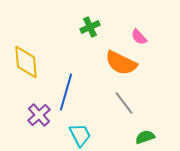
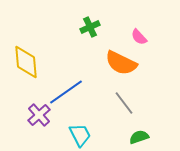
blue line: rotated 39 degrees clockwise
green semicircle: moved 6 px left
